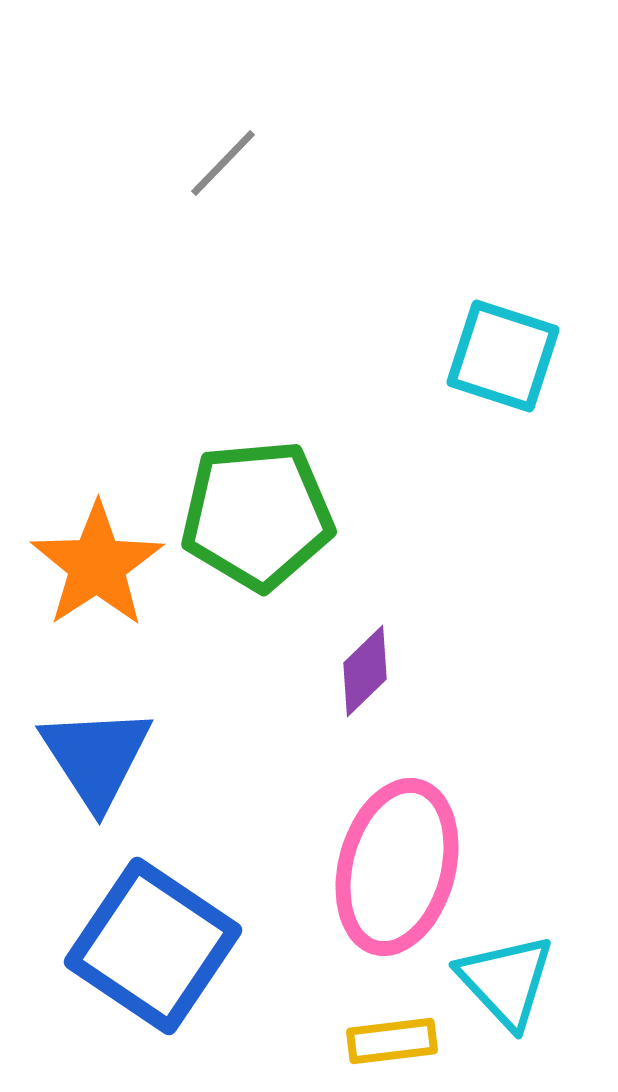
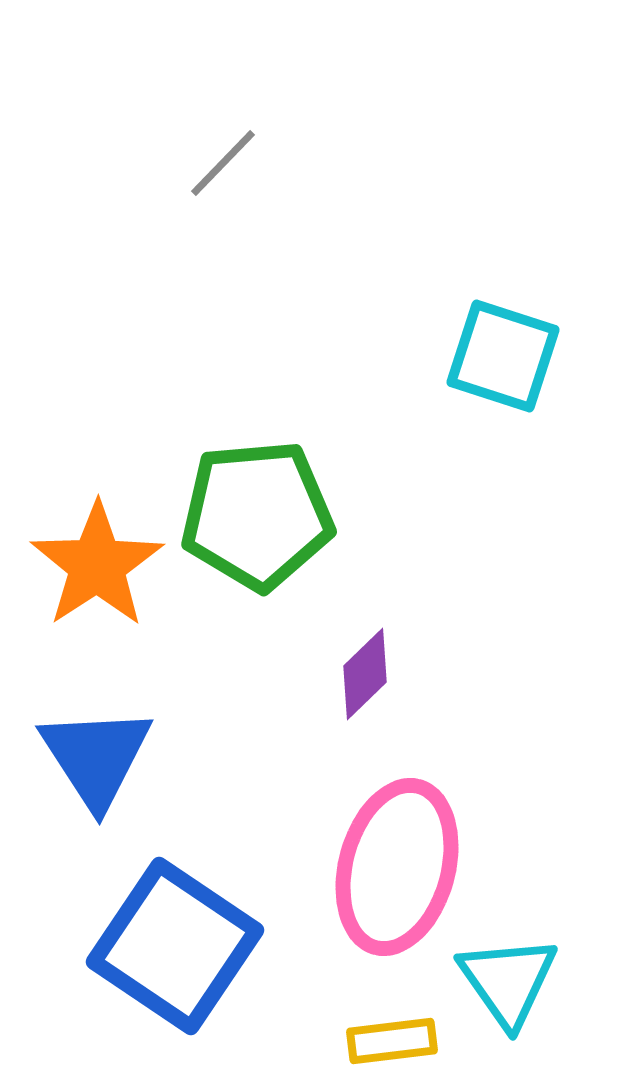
purple diamond: moved 3 px down
blue square: moved 22 px right
cyan triangle: moved 2 px right; rotated 8 degrees clockwise
